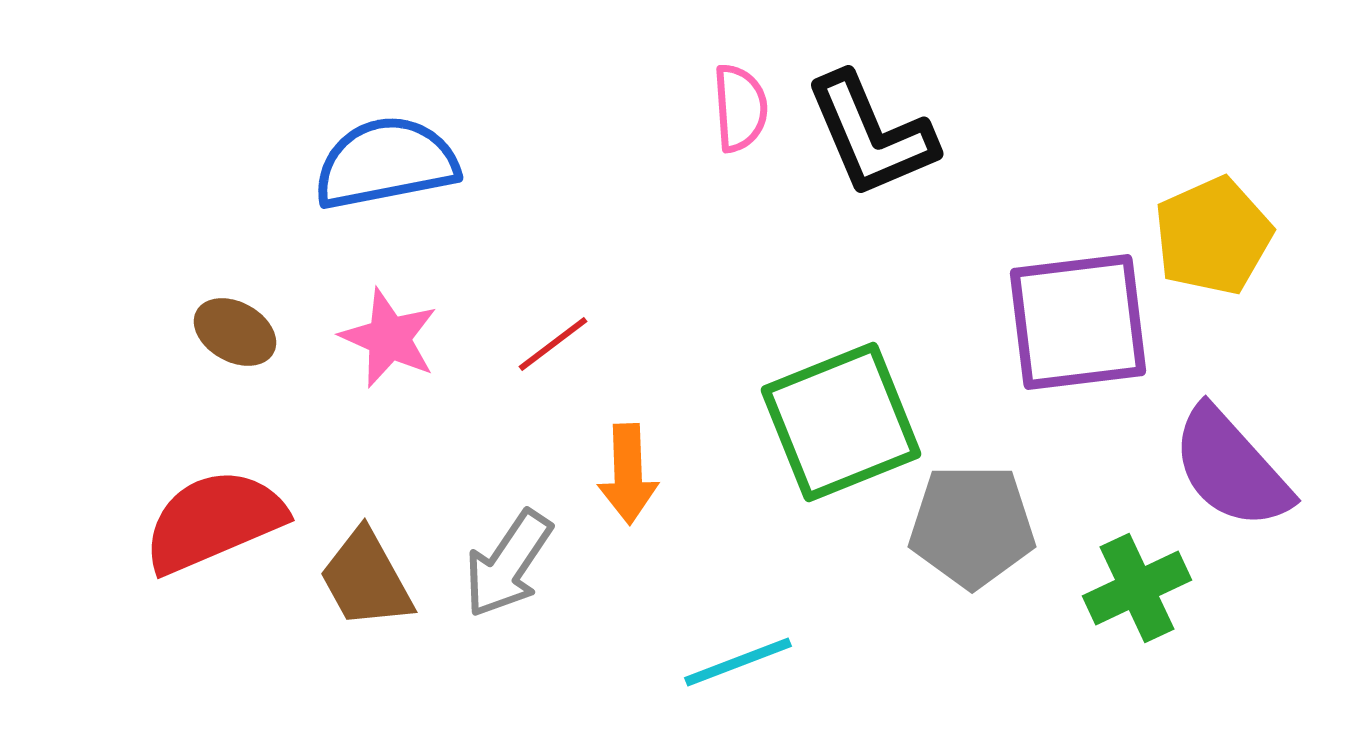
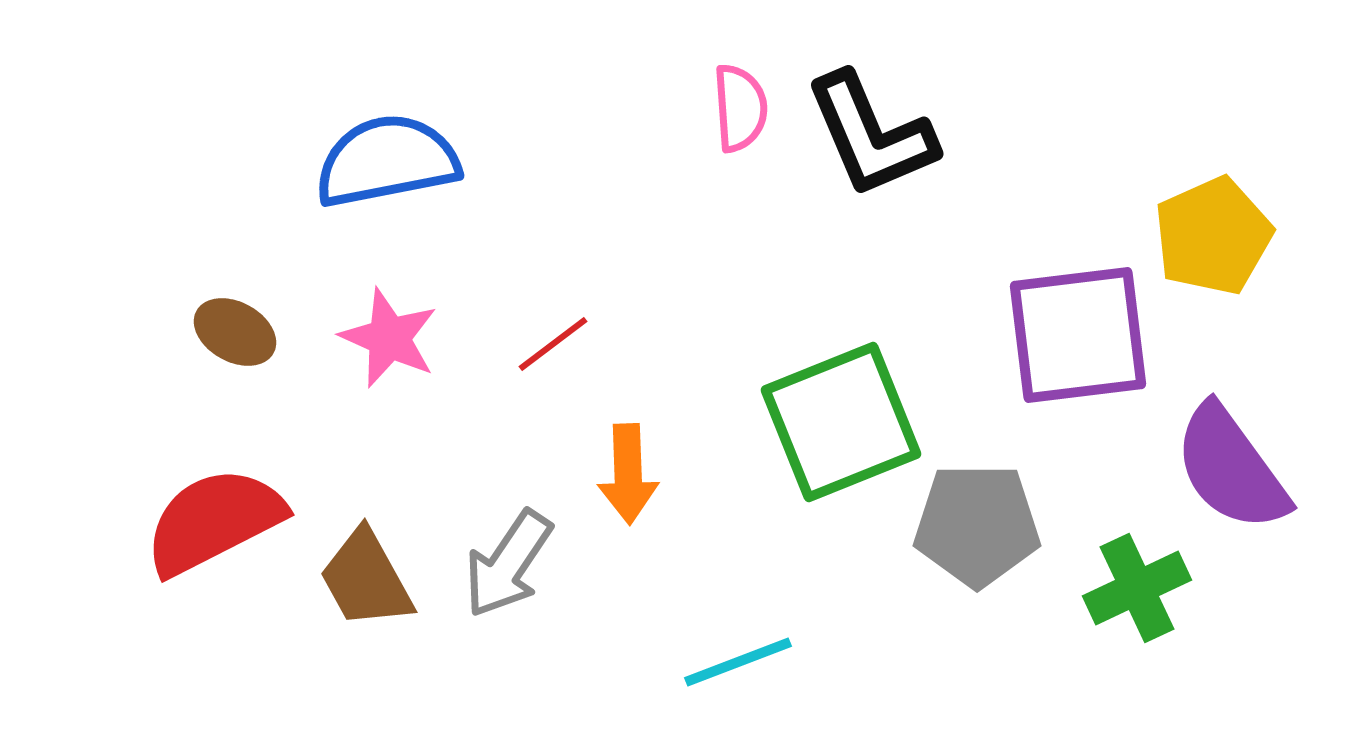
blue semicircle: moved 1 px right, 2 px up
purple square: moved 13 px down
purple semicircle: rotated 6 degrees clockwise
red semicircle: rotated 4 degrees counterclockwise
gray pentagon: moved 5 px right, 1 px up
